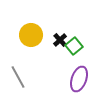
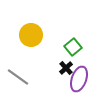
black cross: moved 6 px right, 28 px down
green square: moved 1 px left, 1 px down
gray line: rotated 25 degrees counterclockwise
